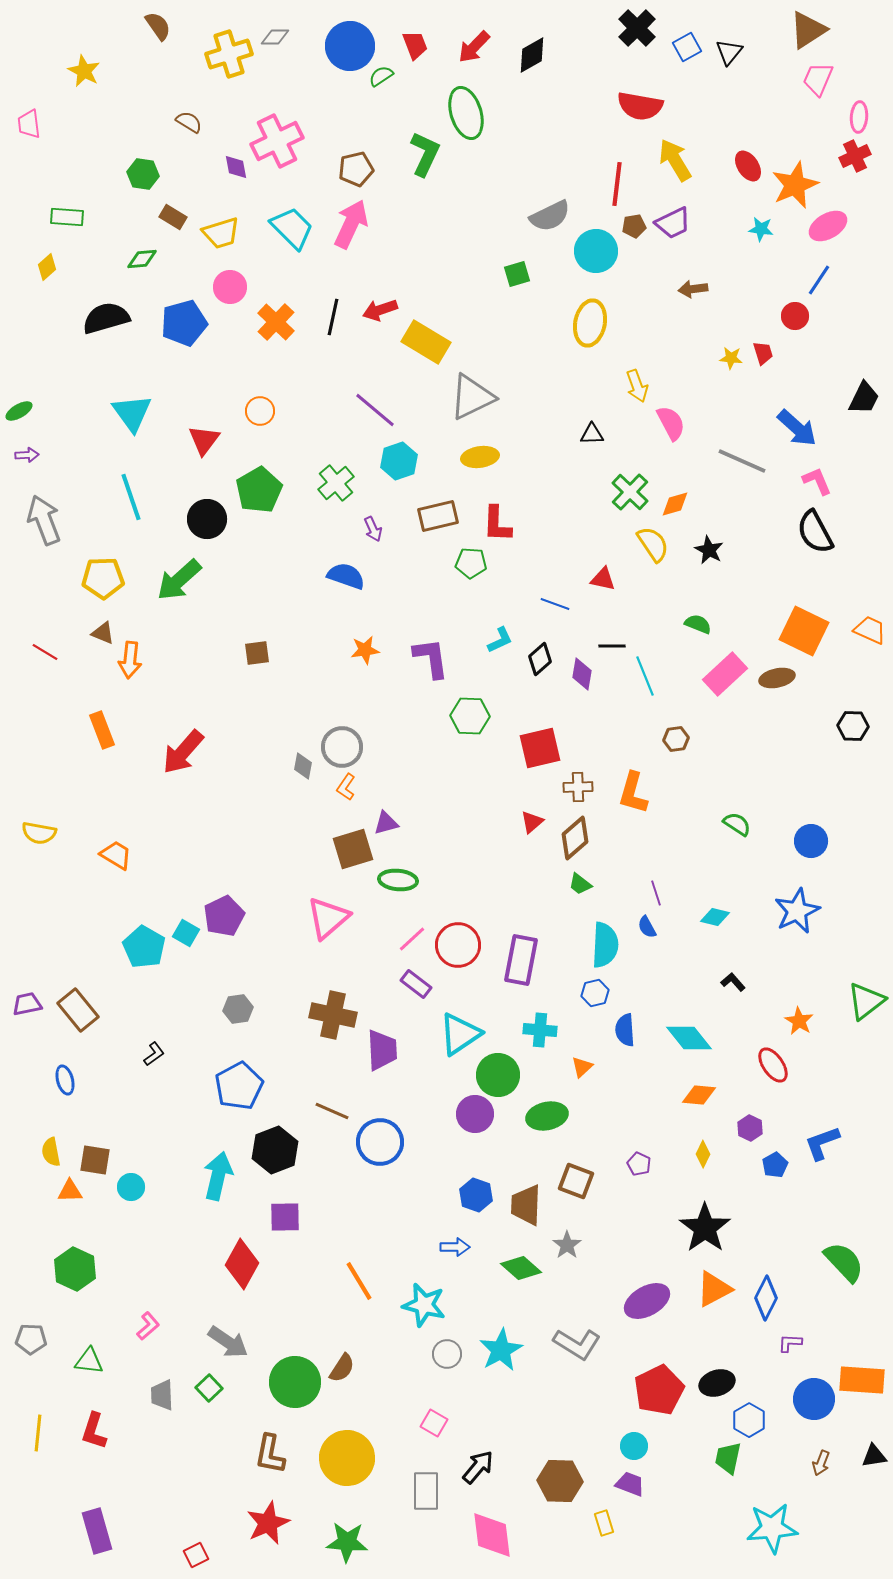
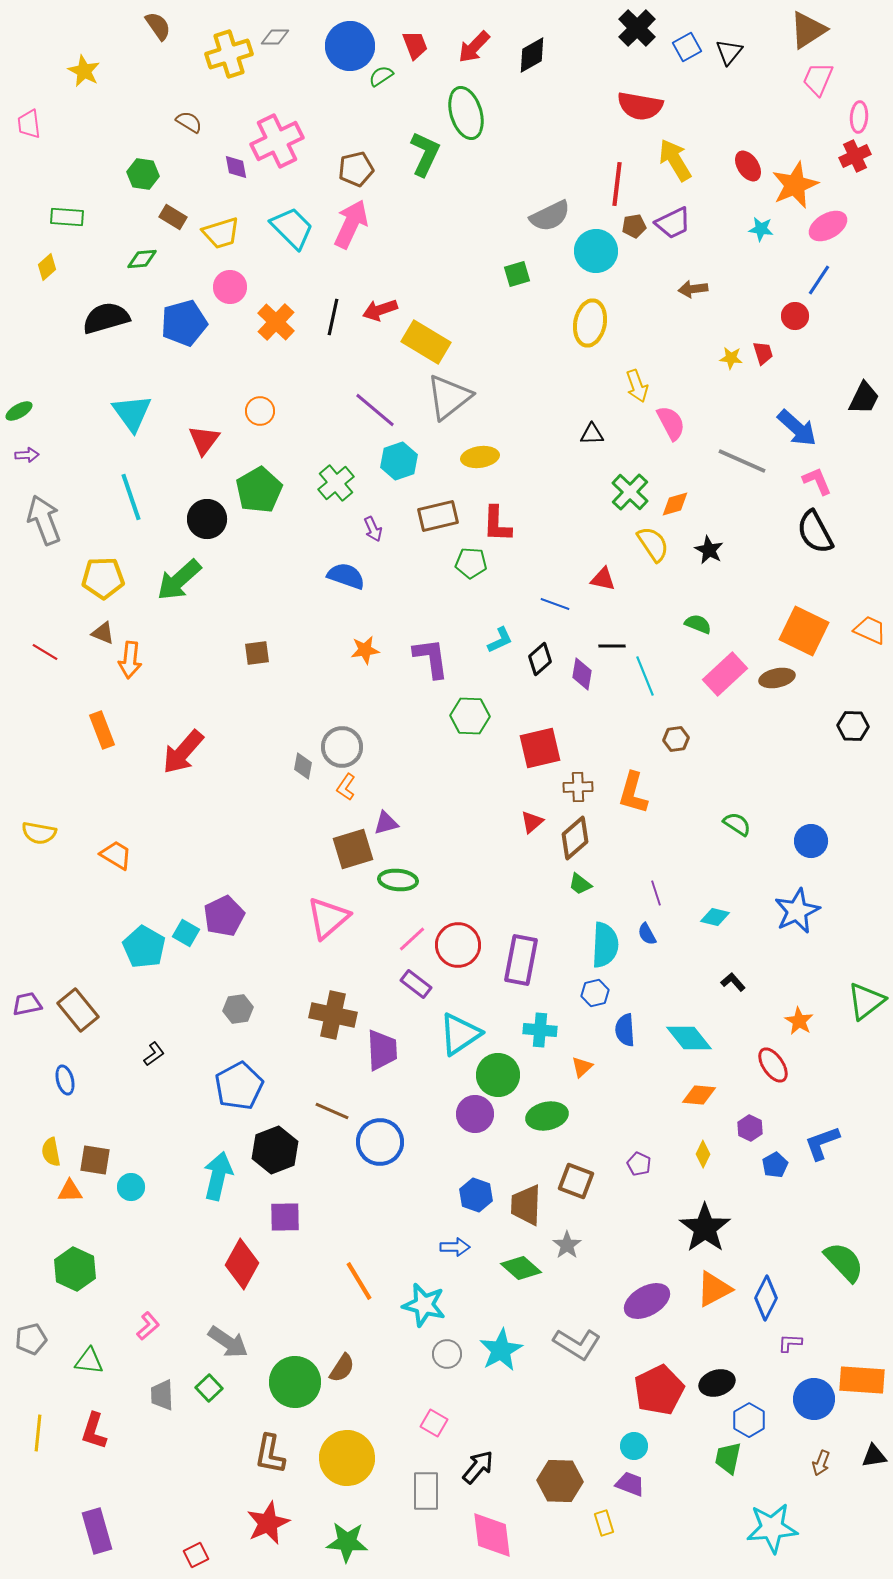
gray triangle at (472, 397): moved 23 px left; rotated 12 degrees counterclockwise
blue semicircle at (647, 927): moved 7 px down
gray pentagon at (31, 1339): rotated 16 degrees counterclockwise
